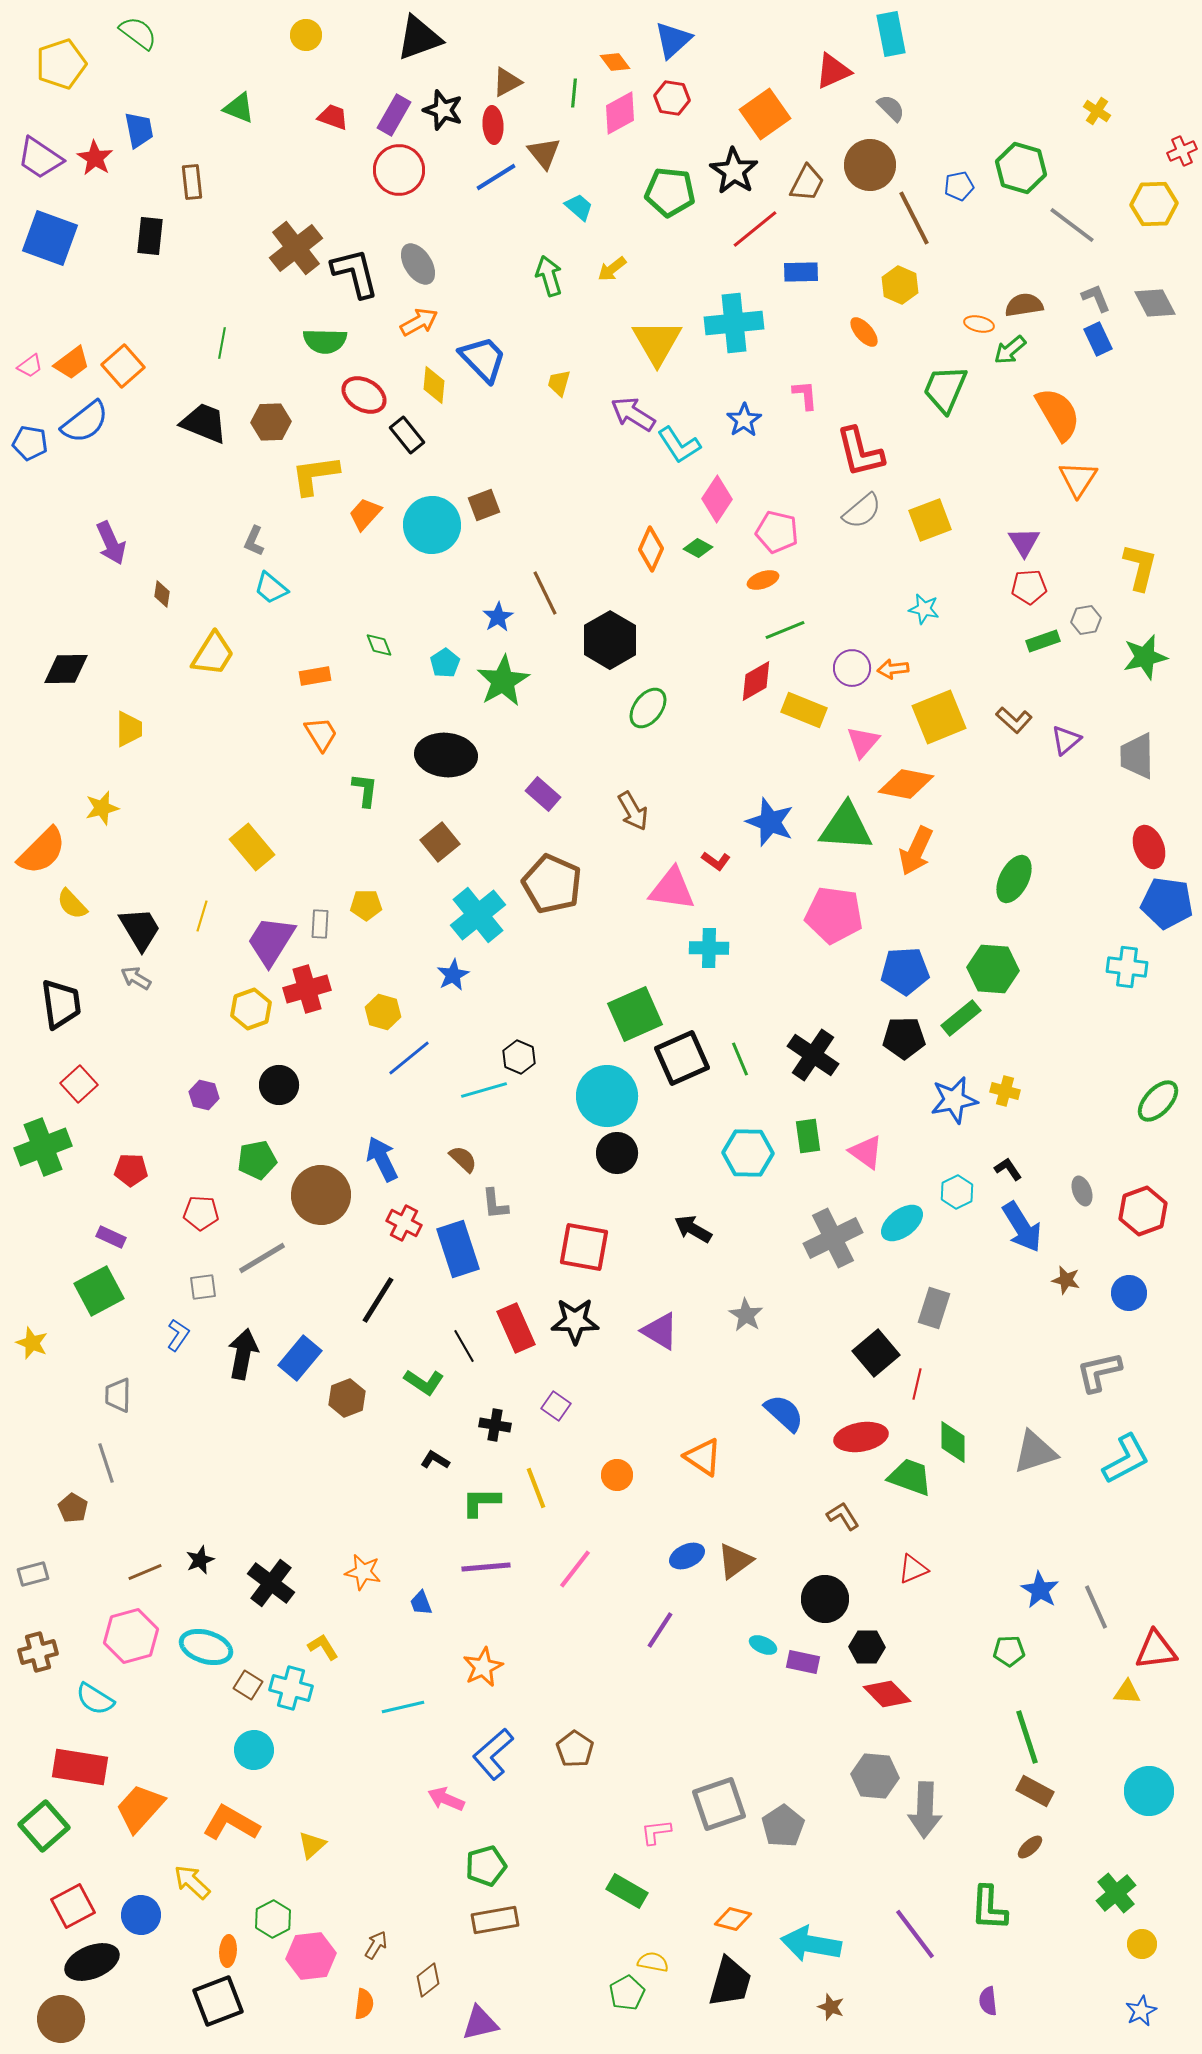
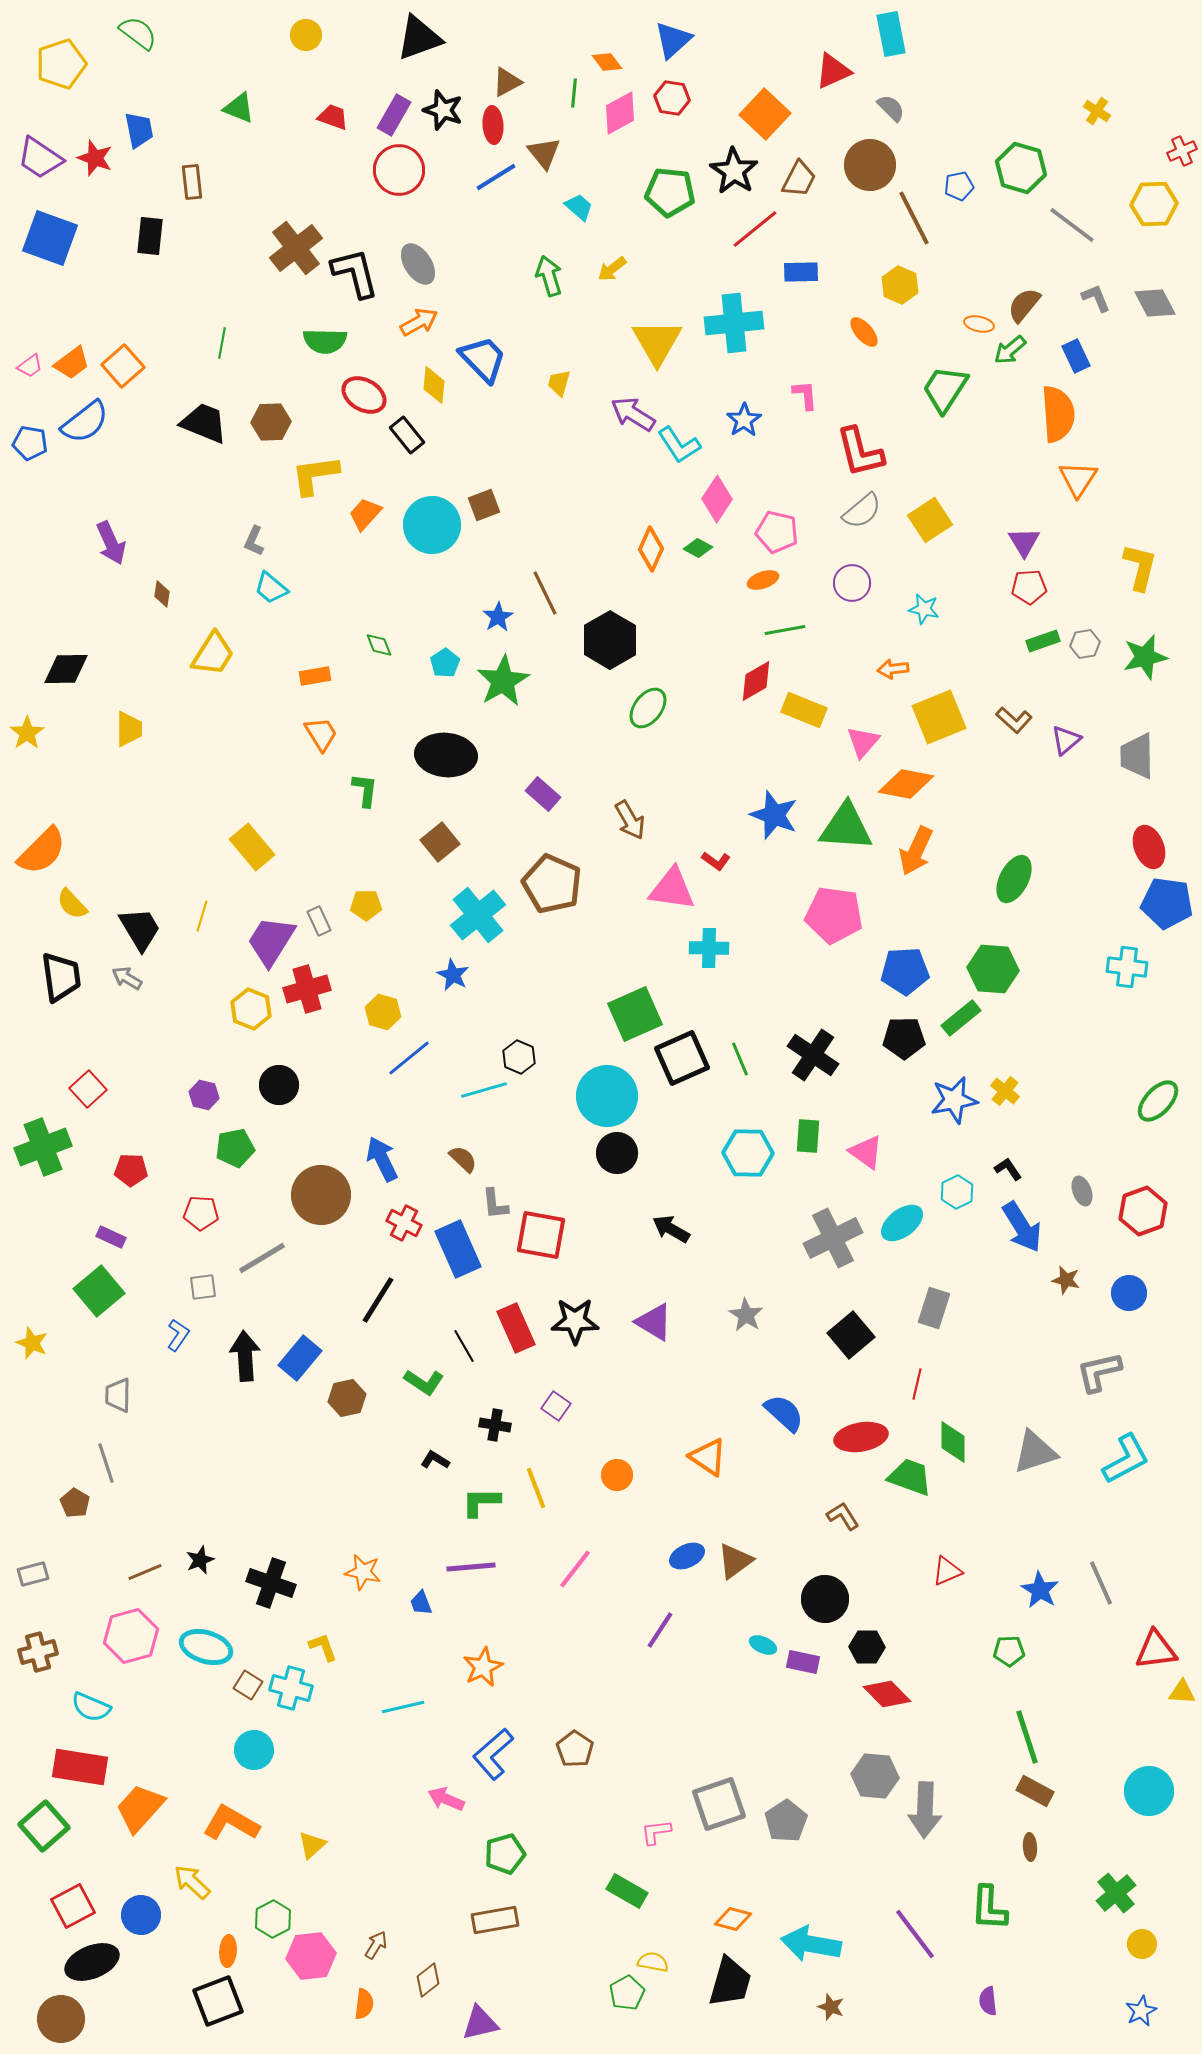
orange diamond at (615, 62): moved 8 px left
orange square at (765, 114): rotated 12 degrees counterclockwise
red star at (95, 158): rotated 12 degrees counterclockwise
brown trapezoid at (807, 183): moved 8 px left, 4 px up
brown semicircle at (1024, 305): rotated 42 degrees counterclockwise
blue rectangle at (1098, 339): moved 22 px left, 17 px down
green trapezoid at (945, 389): rotated 10 degrees clockwise
orange semicircle at (1058, 414): rotated 26 degrees clockwise
yellow square at (930, 520): rotated 12 degrees counterclockwise
gray hexagon at (1086, 620): moved 1 px left, 24 px down
green line at (785, 630): rotated 12 degrees clockwise
purple circle at (852, 668): moved 85 px up
yellow star at (102, 808): moved 75 px left, 75 px up; rotated 20 degrees counterclockwise
brown arrow at (633, 811): moved 3 px left, 9 px down
blue star at (770, 822): moved 4 px right, 7 px up
gray rectangle at (320, 924): moved 1 px left, 3 px up; rotated 28 degrees counterclockwise
blue star at (453, 975): rotated 16 degrees counterclockwise
gray arrow at (136, 978): moved 9 px left
black trapezoid at (61, 1004): moved 27 px up
yellow hexagon at (251, 1009): rotated 18 degrees counterclockwise
red square at (79, 1084): moved 9 px right, 5 px down
yellow cross at (1005, 1091): rotated 24 degrees clockwise
green rectangle at (808, 1136): rotated 12 degrees clockwise
green pentagon at (257, 1160): moved 22 px left, 12 px up
black arrow at (693, 1229): moved 22 px left
red square at (584, 1247): moved 43 px left, 12 px up
blue rectangle at (458, 1249): rotated 6 degrees counterclockwise
green square at (99, 1291): rotated 12 degrees counterclockwise
purple triangle at (660, 1331): moved 6 px left, 9 px up
black square at (876, 1353): moved 25 px left, 18 px up
black arrow at (243, 1354): moved 2 px right, 2 px down; rotated 15 degrees counterclockwise
brown hexagon at (347, 1398): rotated 9 degrees clockwise
orange triangle at (703, 1457): moved 5 px right
brown pentagon at (73, 1508): moved 2 px right, 5 px up
purple line at (486, 1567): moved 15 px left
red triangle at (913, 1569): moved 34 px right, 2 px down
black cross at (271, 1583): rotated 18 degrees counterclockwise
gray line at (1096, 1607): moved 5 px right, 24 px up
yellow L-shape at (323, 1647): rotated 12 degrees clockwise
yellow triangle at (1127, 1692): moved 55 px right
cyan semicircle at (95, 1699): moved 4 px left, 8 px down; rotated 9 degrees counterclockwise
gray pentagon at (783, 1826): moved 3 px right, 5 px up
brown ellipse at (1030, 1847): rotated 52 degrees counterclockwise
green pentagon at (486, 1866): moved 19 px right, 12 px up
